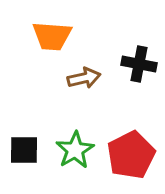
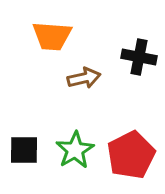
black cross: moved 7 px up
